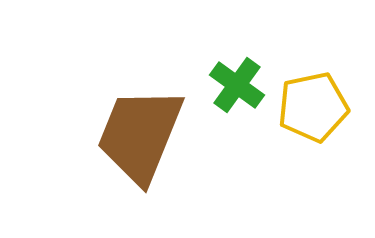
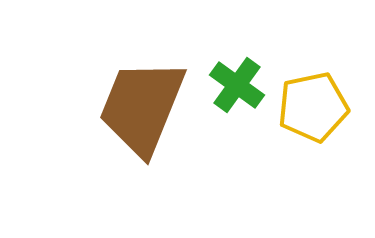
brown trapezoid: moved 2 px right, 28 px up
